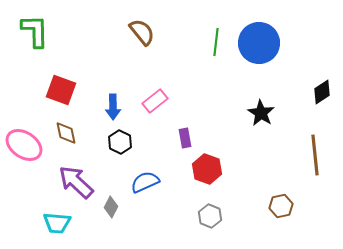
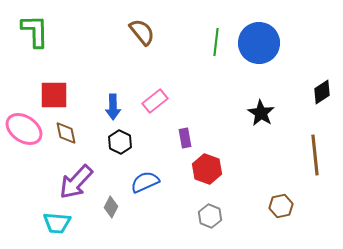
red square: moved 7 px left, 5 px down; rotated 20 degrees counterclockwise
pink ellipse: moved 16 px up
purple arrow: rotated 90 degrees counterclockwise
